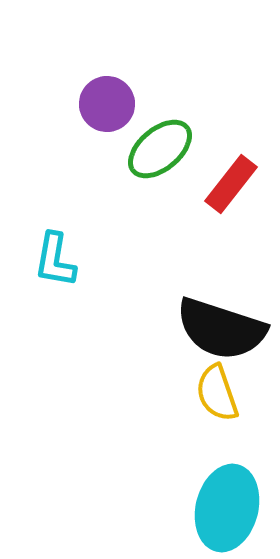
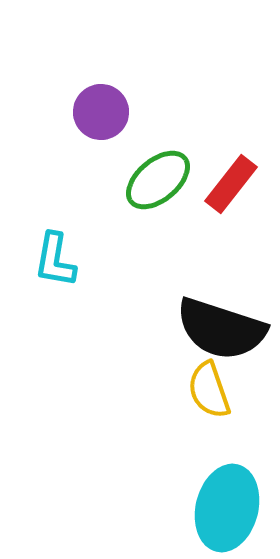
purple circle: moved 6 px left, 8 px down
green ellipse: moved 2 px left, 31 px down
yellow semicircle: moved 8 px left, 3 px up
